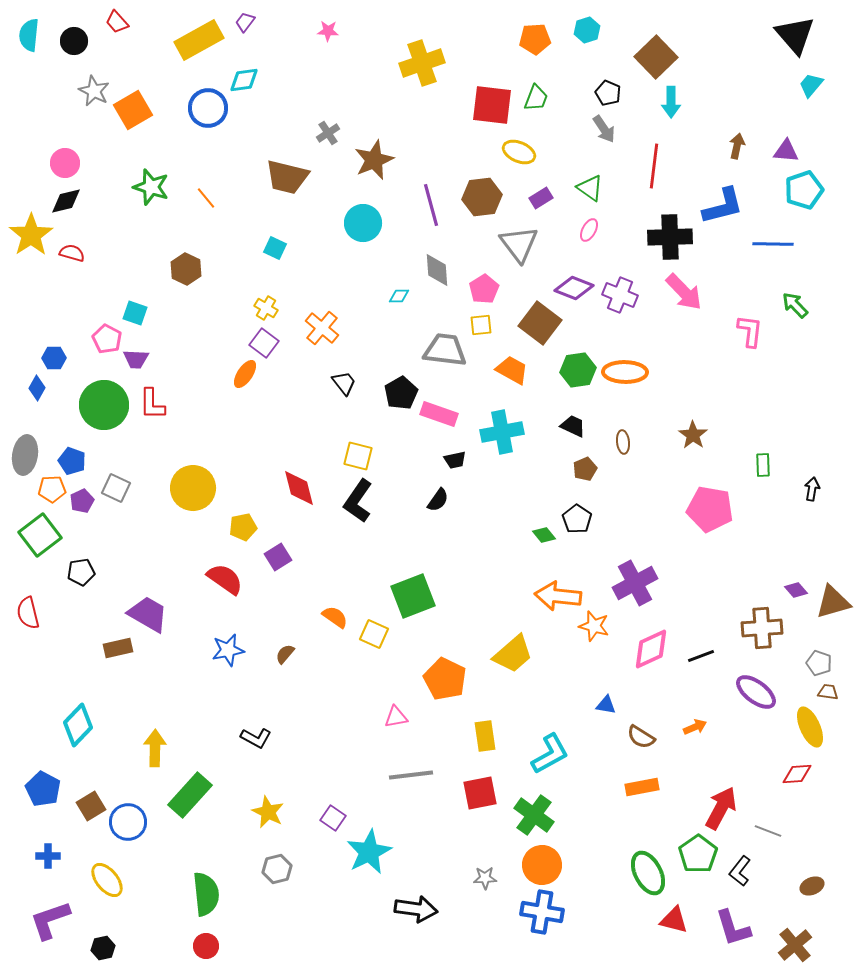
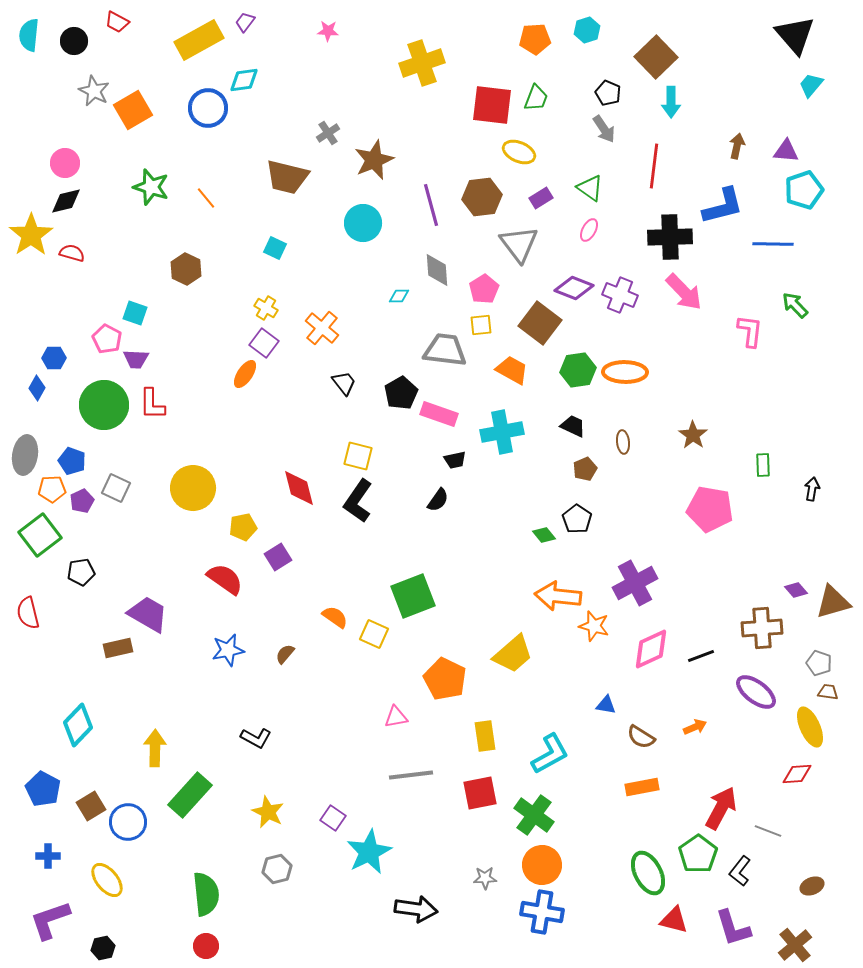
red trapezoid at (117, 22): rotated 20 degrees counterclockwise
